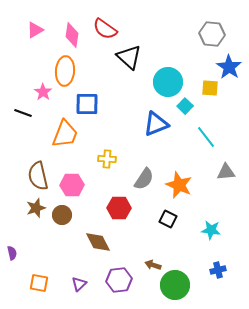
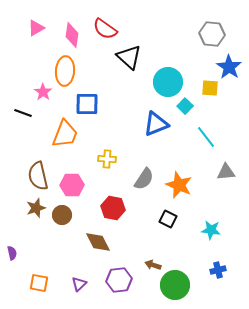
pink triangle: moved 1 px right, 2 px up
red hexagon: moved 6 px left; rotated 10 degrees clockwise
